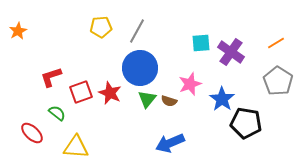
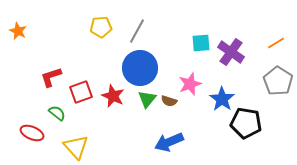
orange star: rotated 18 degrees counterclockwise
red star: moved 3 px right, 3 px down
red ellipse: rotated 20 degrees counterclockwise
blue arrow: moved 1 px left, 1 px up
yellow triangle: rotated 44 degrees clockwise
